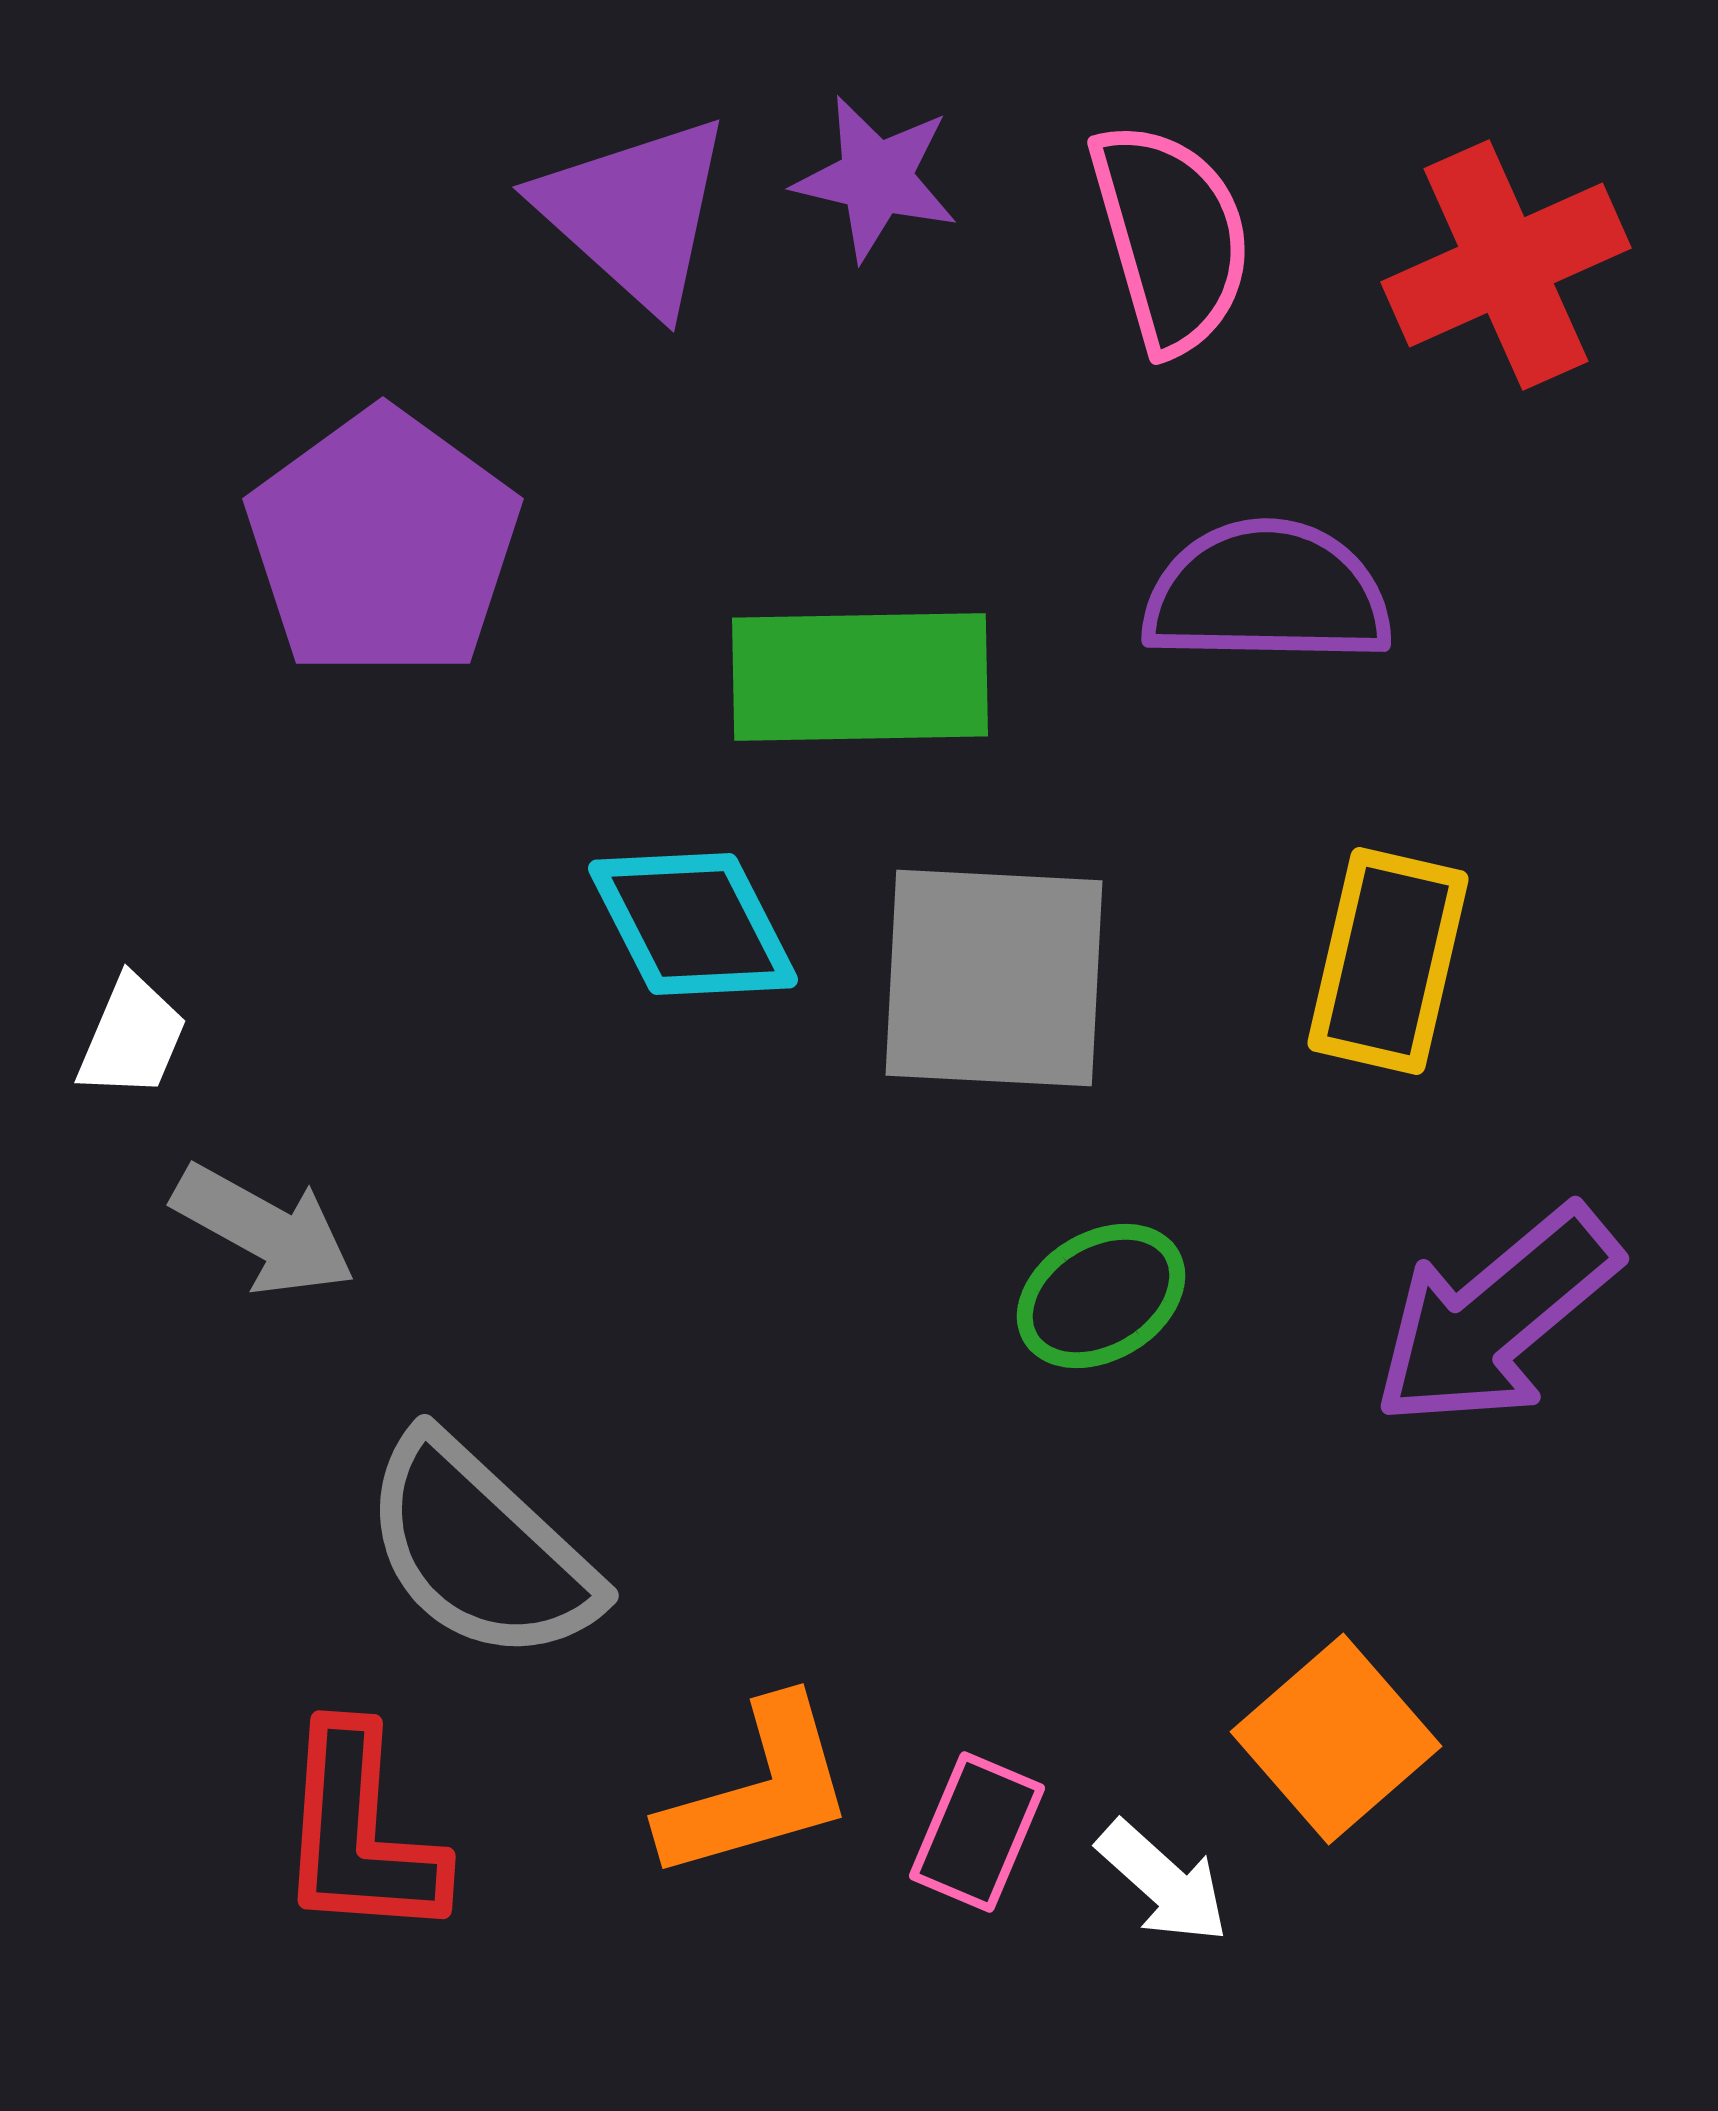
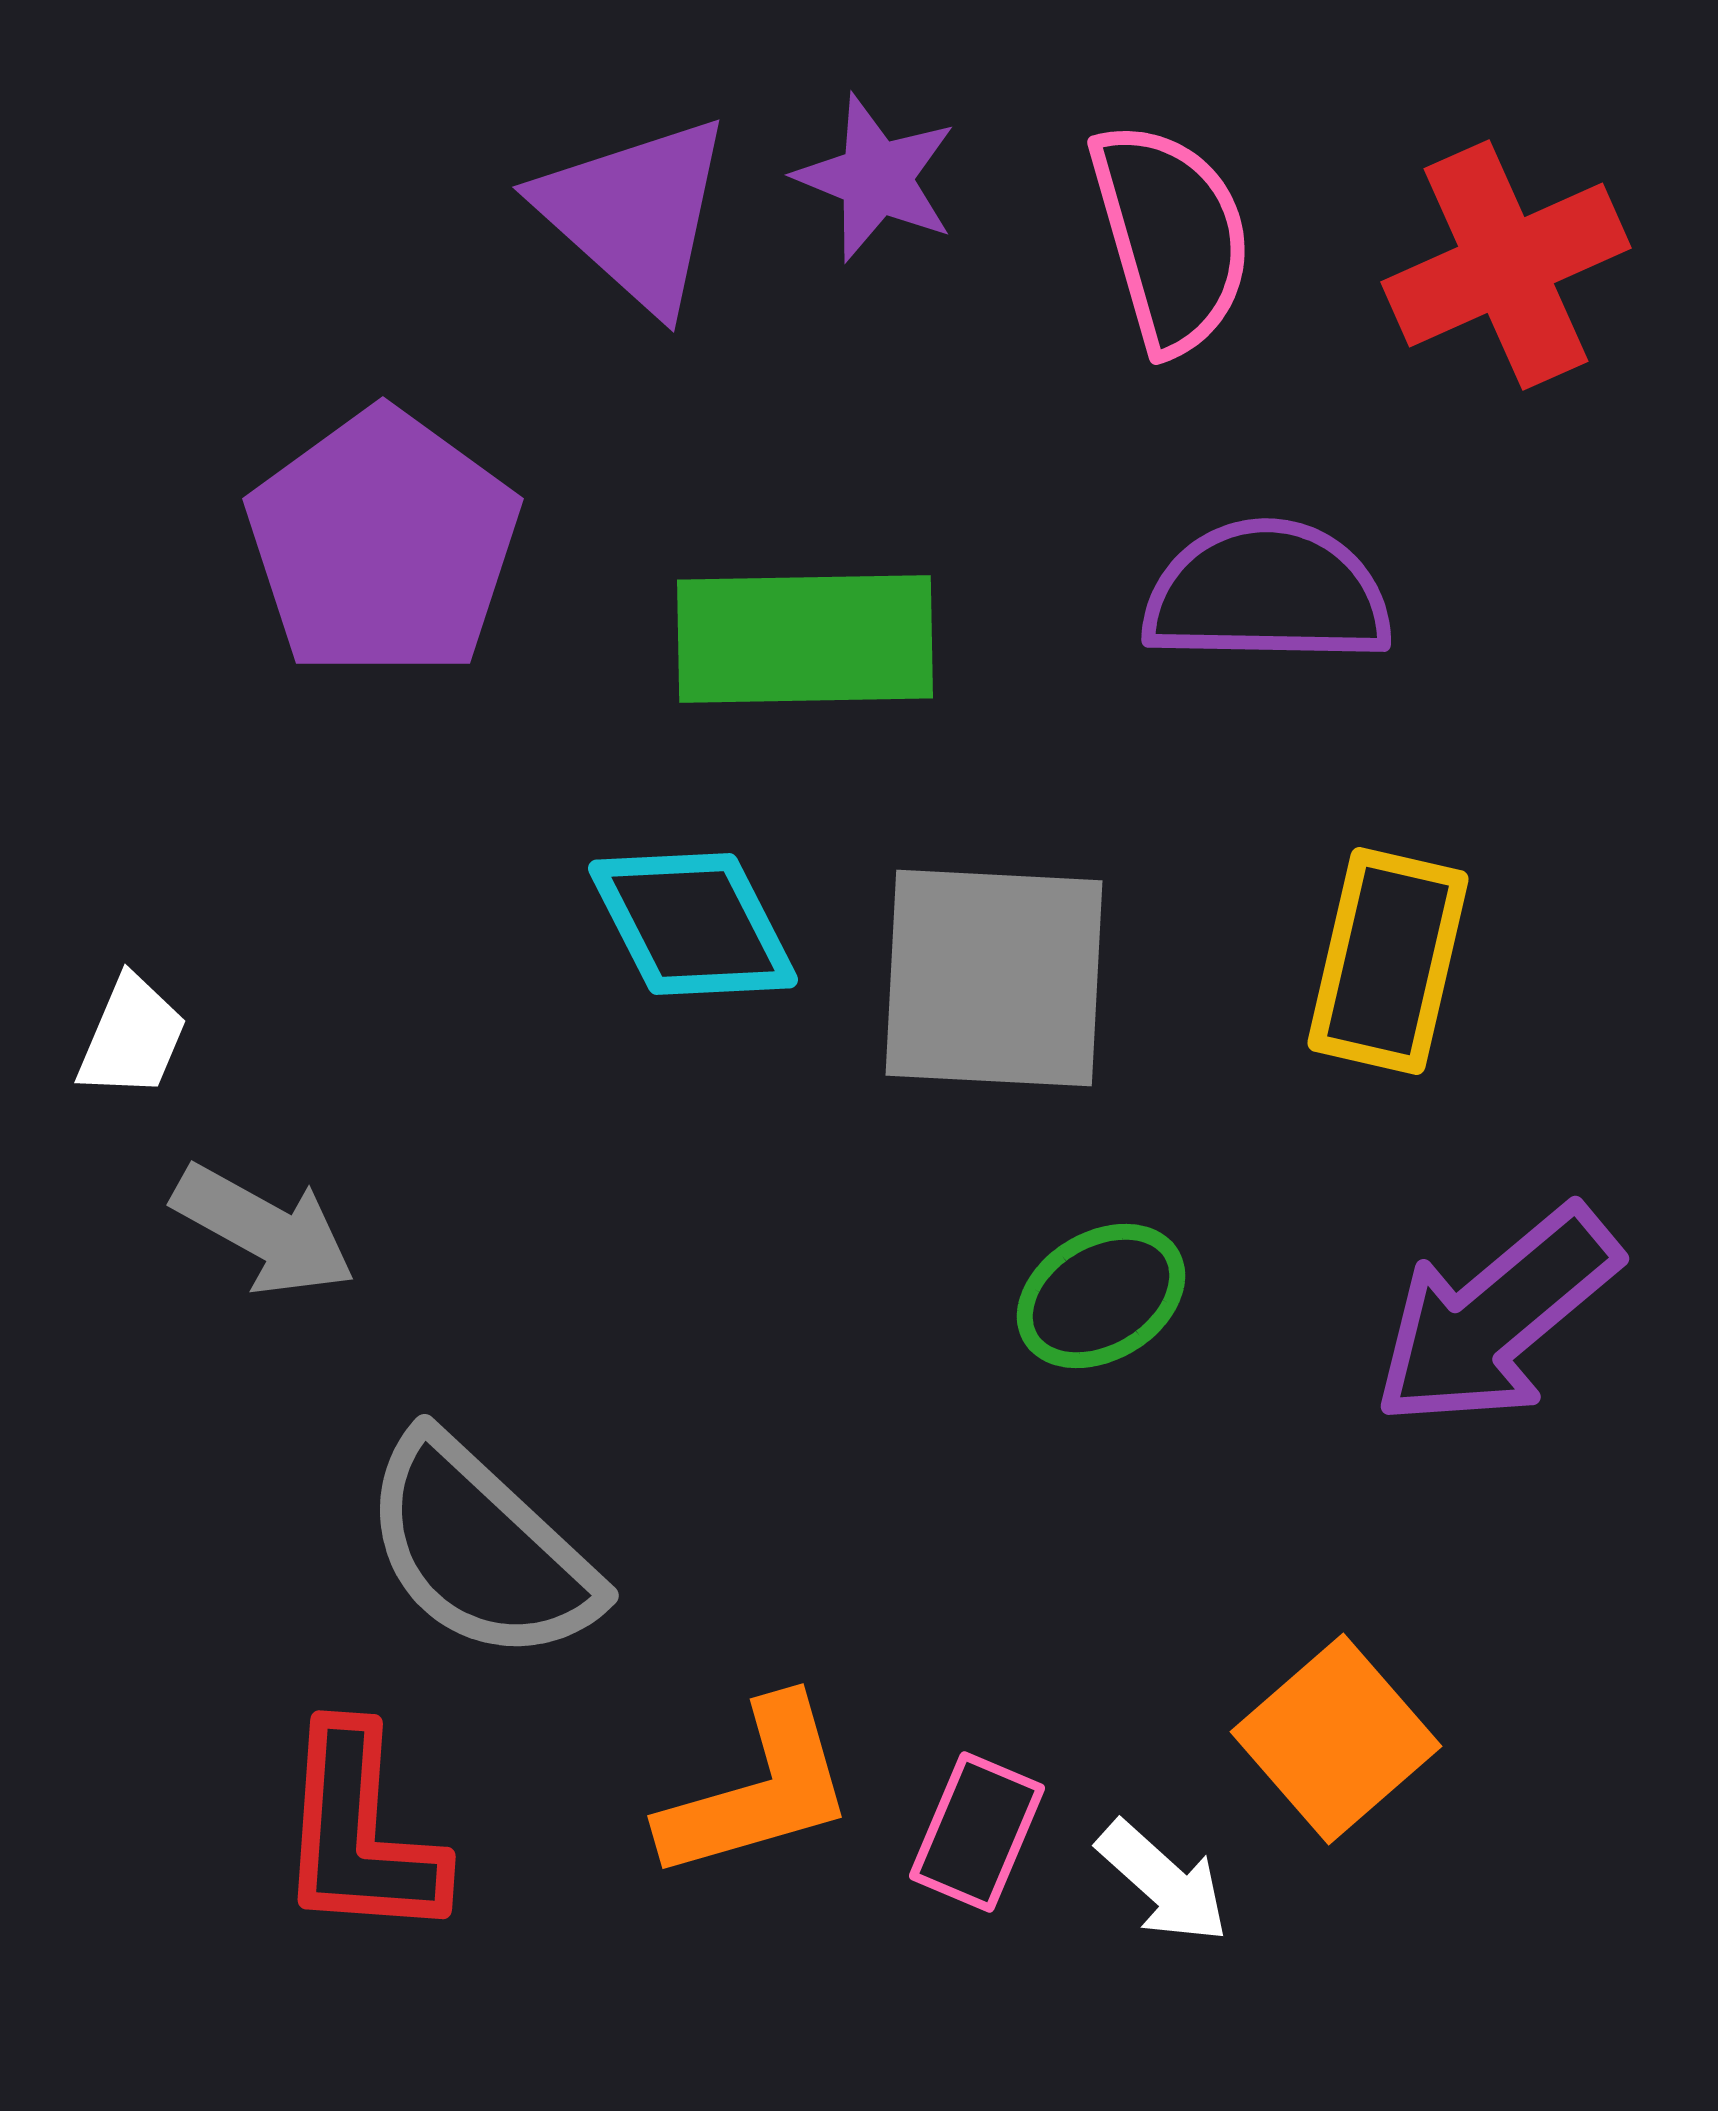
purple star: rotated 9 degrees clockwise
green rectangle: moved 55 px left, 38 px up
